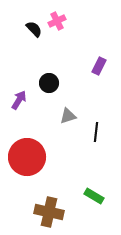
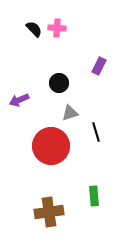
pink cross: moved 7 px down; rotated 30 degrees clockwise
black circle: moved 10 px right
purple arrow: rotated 144 degrees counterclockwise
gray triangle: moved 2 px right, 3 px up
black line: rotated 24 degrees counterclockwise
red circle: moved 24 px right, 11 px up
green rectangle: rotated 54 degrees clockwise
brown cross: rotated 20 degrees counterclockwise
